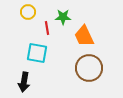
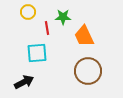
cyan square: rotated 15 degrees counterclockwise
brown circle: moved 1 px left, 3 px down
black arrow: rotated 126 degrees counterclockwise
